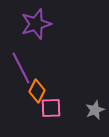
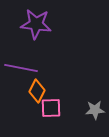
purple star: rotated 24 degrees clockwise
purple line: rotated 52 degrees counterclockwise
gray star: rotated 18 degrees clockwise
